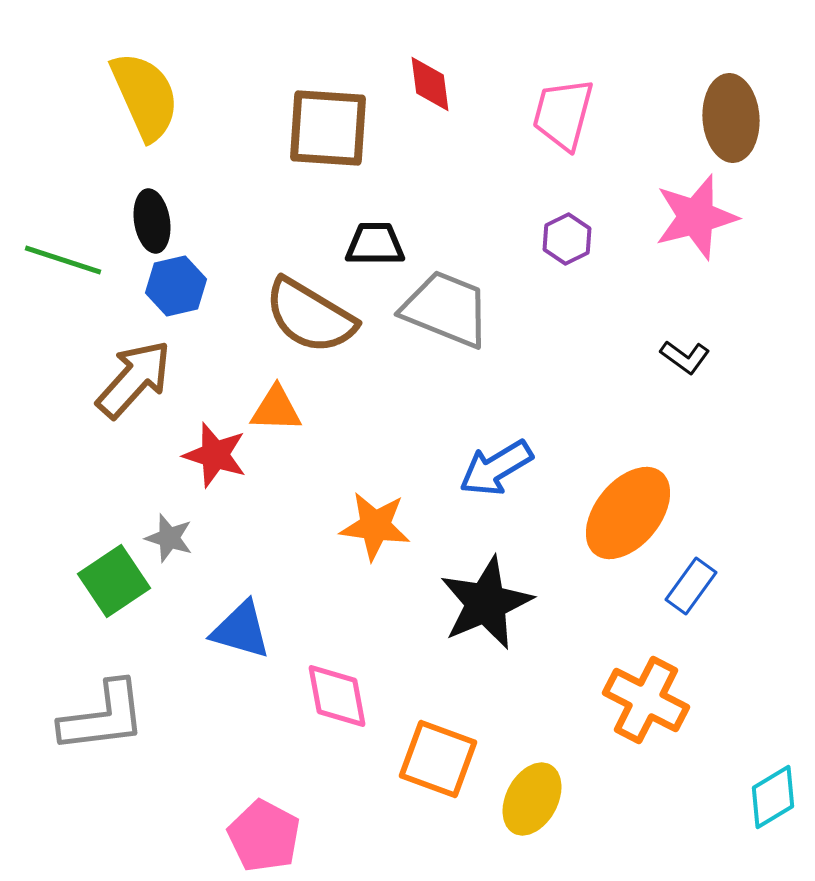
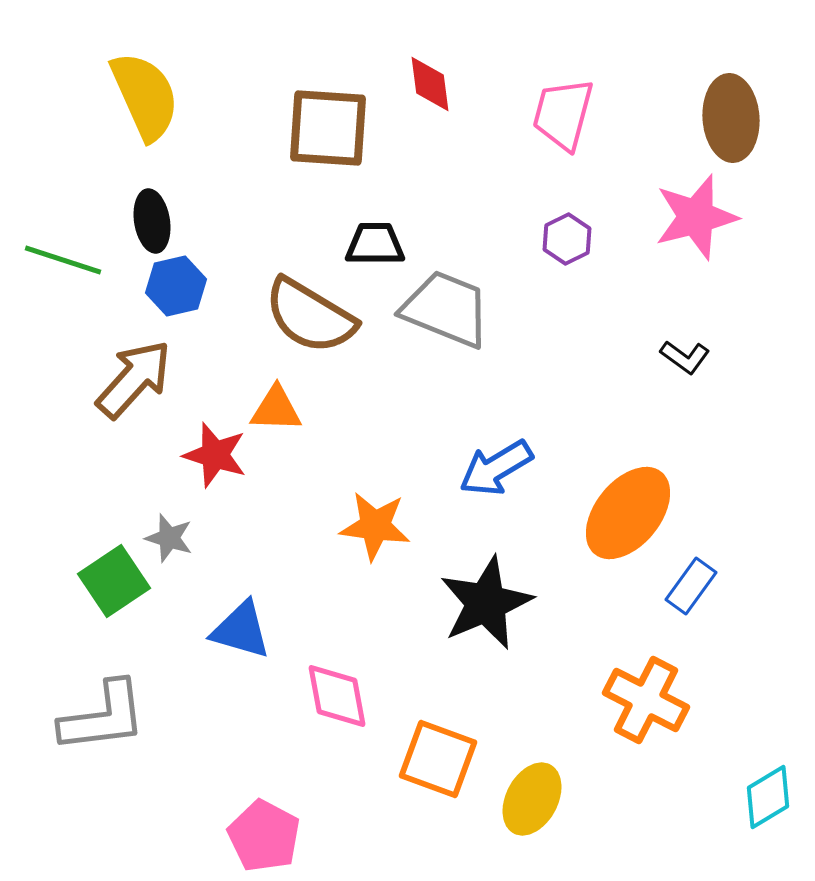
cyan diamond: moved 5 px left
